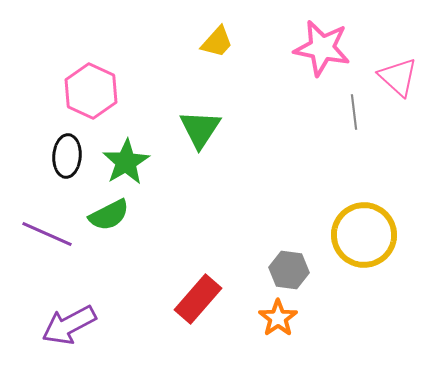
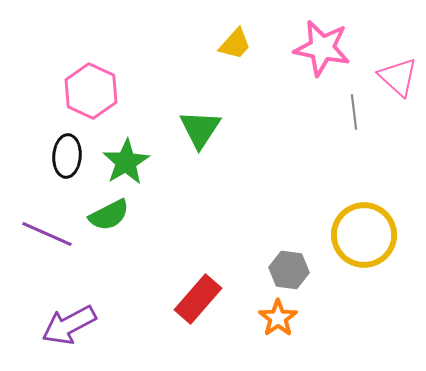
yellow trapezoid: moved 18 px right, 2 px down
